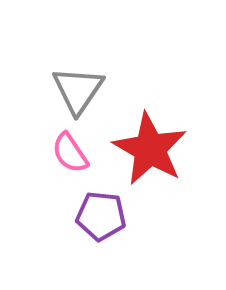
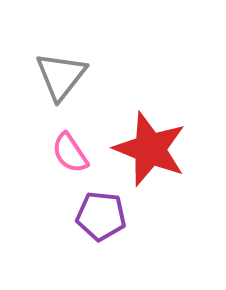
gray triangle: moved 17 px left, 14 px up; rotated 4 degrees clockwise
red star: rotated 8 degrees counterclockwise
